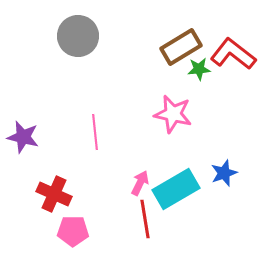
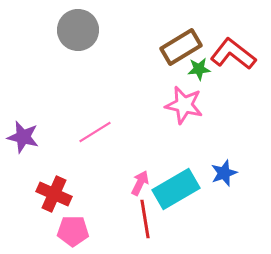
gray circle: moved 6 px up
pink star: moved 11 px right, 9 px up
pink line: rotated 64 degrees clockwise
